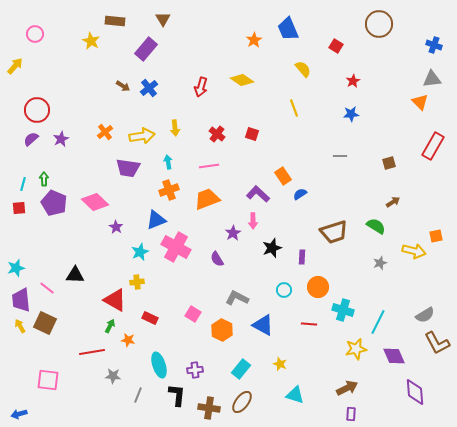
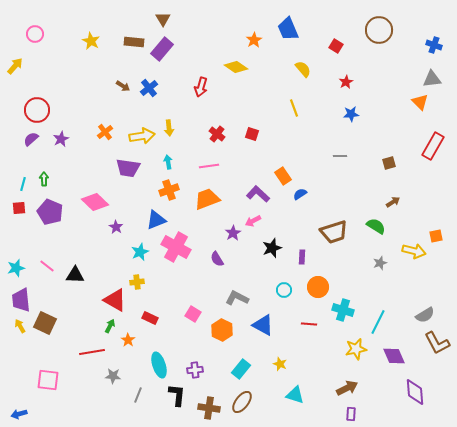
brown rectangle at (115, 21): moved 19 px right, 21 px down
brown circle at (379, 24): moved 6 px down
purple rectangle at (146, 49): moved 16 px right
yellow diamond at (242, 80): moved 6 px left, 13 px up
red star at (353, 81): moved 7 px left, 1 px down
yellow arrow at (175, 128): moved 6 px left
purple pentagon at (54, 203): moved 4 px left, 9 px down
pink arrow at (253, 221): rotated 63 degrees clockwise
pink line at (47, 288): moved 22 px up
orange star at (128, 340): rotated 24 degrees clockwise
